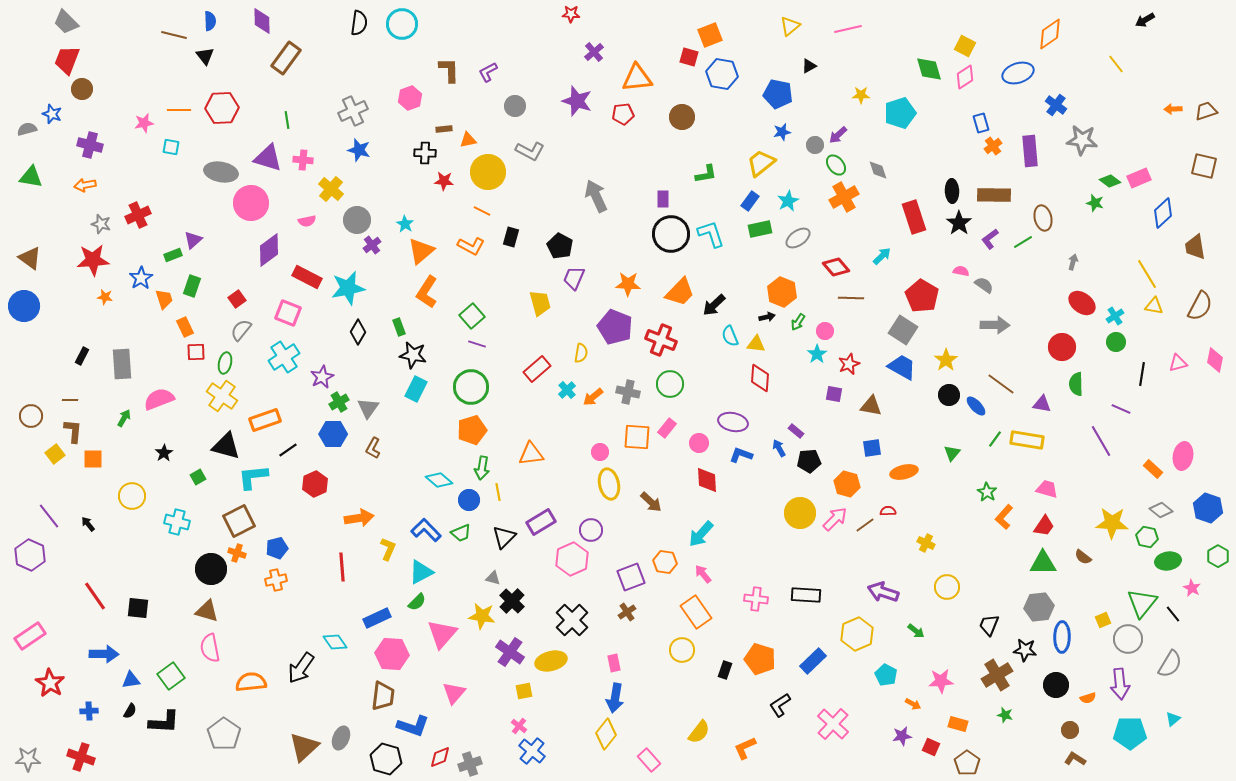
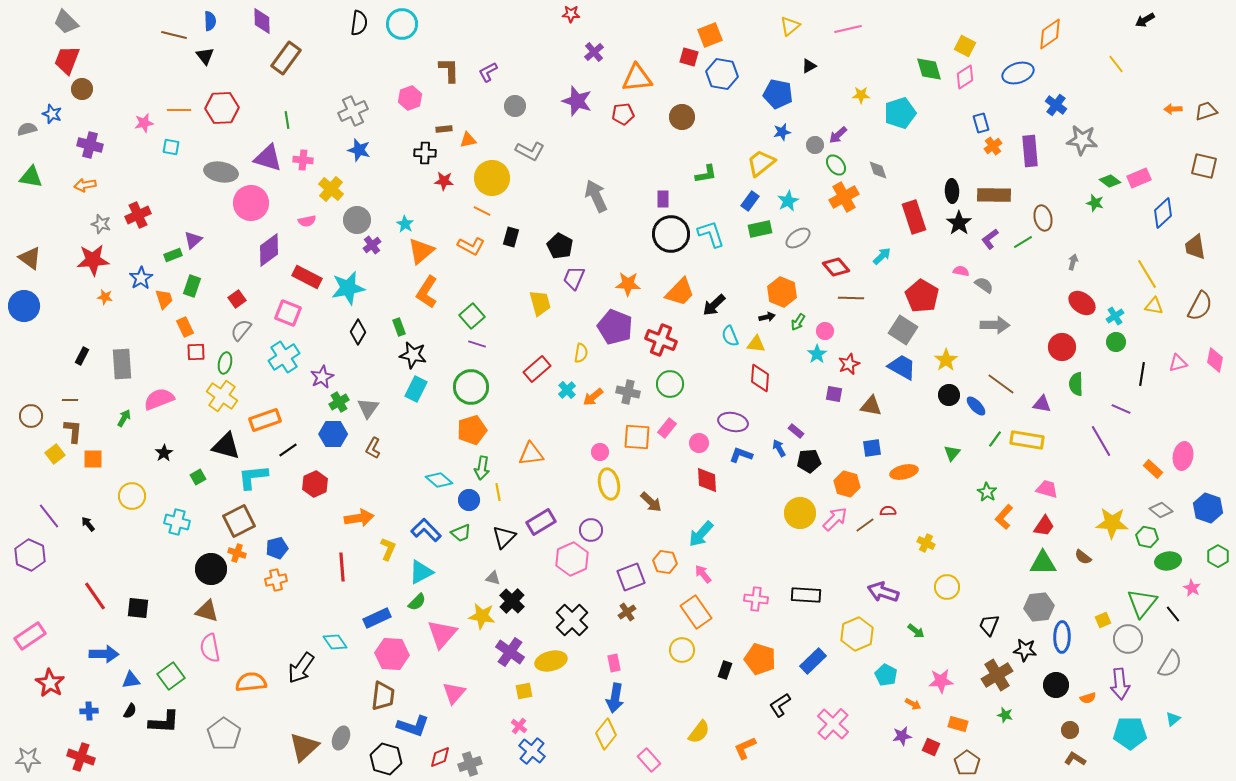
yellow circle at (488, 172): moved 4 px right, 6 px down
